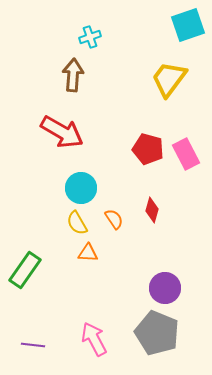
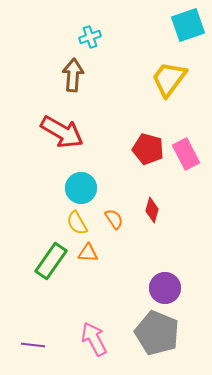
green rectangle: moved 26 px right, 9 px up
